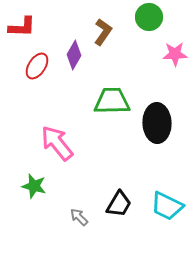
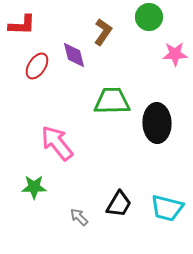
red L-shape: moved 2 px up
purple diamond: rotated 44 degrees counterclockwise
green star: moved 1 px down; rotated 15 degrees counterclockwise
cyan trapezoid: moved 2 px down; rotated 12 degrees counterclockwise
